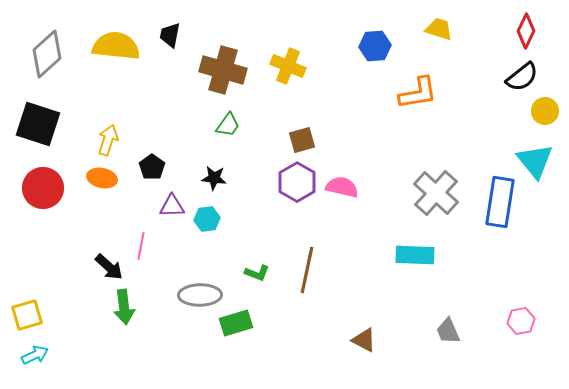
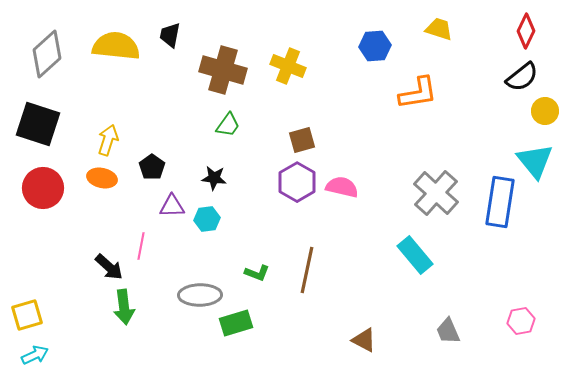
cyan rectangle: rotated 48 degrees clockwise
